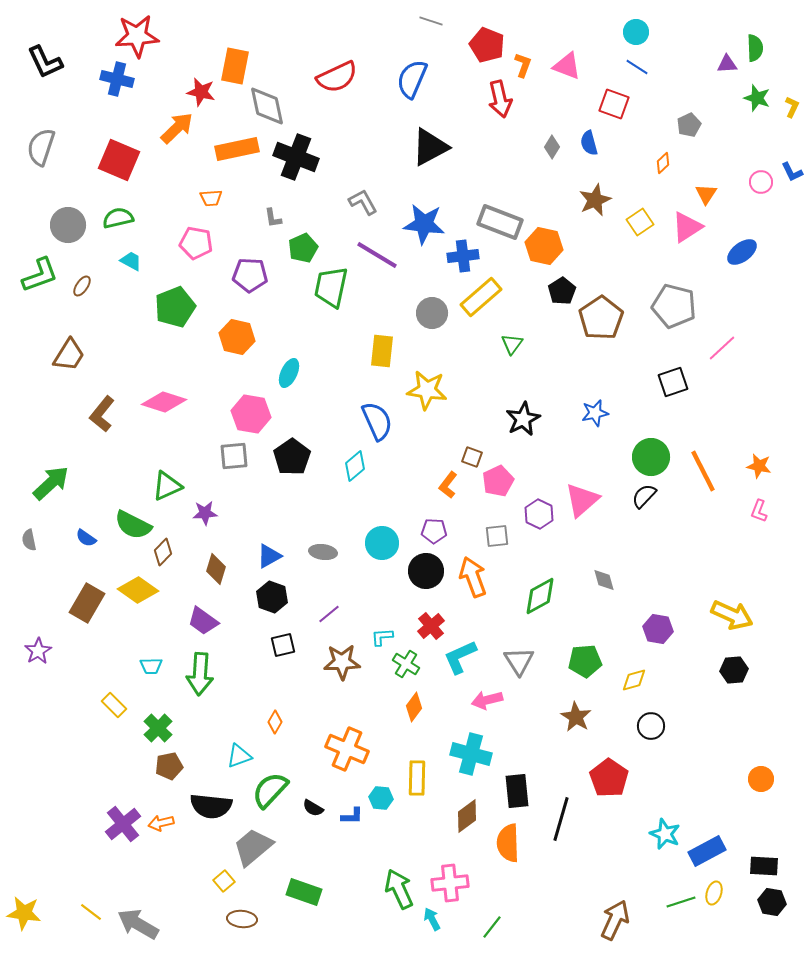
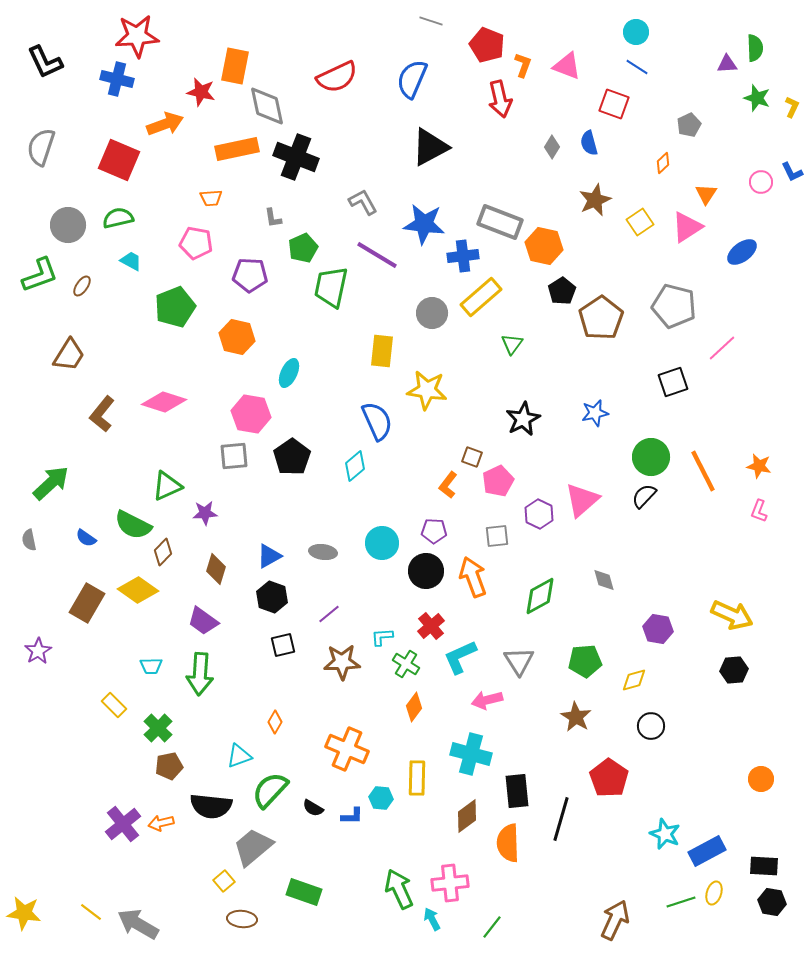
orange arrow at (177, 128): moved 12 px left, 4 px up; rotated 24 degrees clockwise
